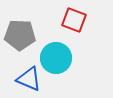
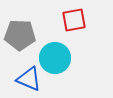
red square: rotated 30 degrees counterclockwise
cyan circle: moved 1 px left
